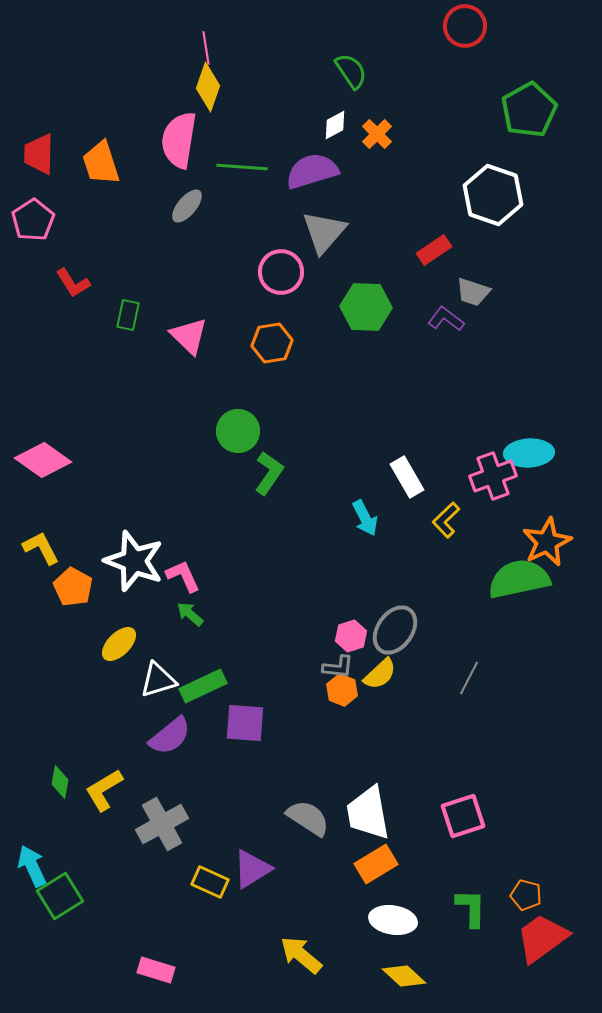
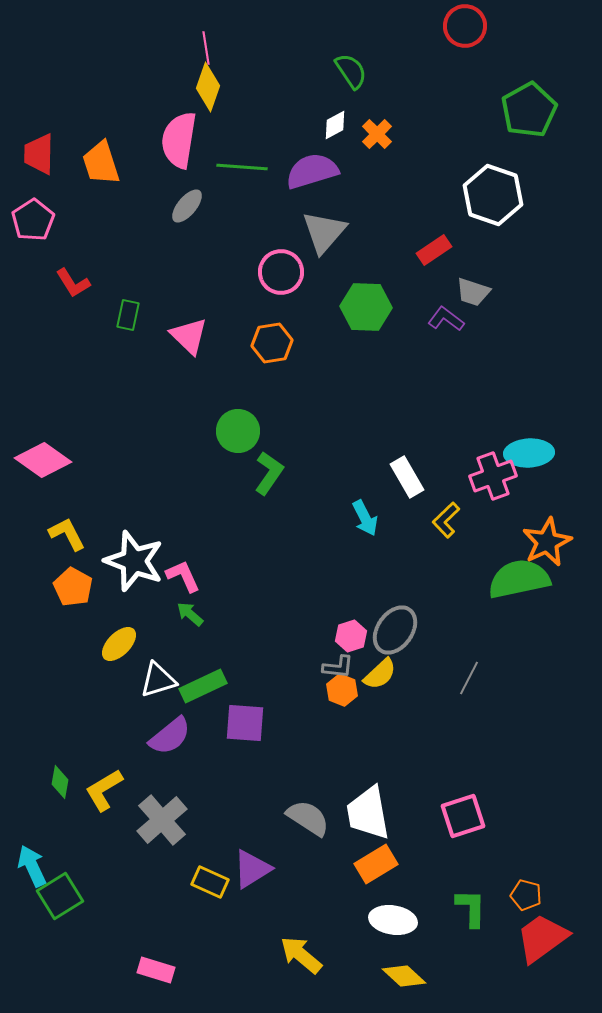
yellow L-shape at (41, 548): moved 26 px right, 14 px up
gray cross at (162, 824): moved 4 px up; rotated 12 degrees counterclockwise
